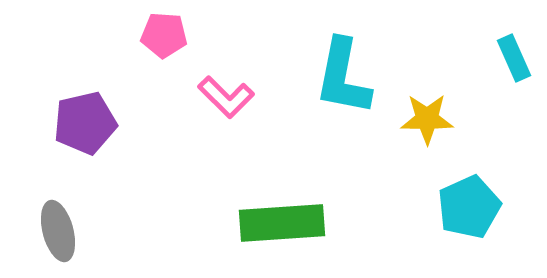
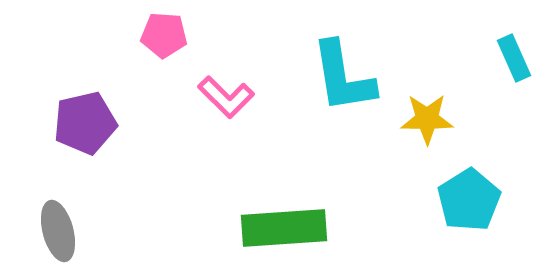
cyan L-shape: rotated 20 degrees counterclockwise
cyan pentagon: moved 7 px up; rotated 8 degrees counterclockwise
green rectangle: moved 2 px right, 5 px down
